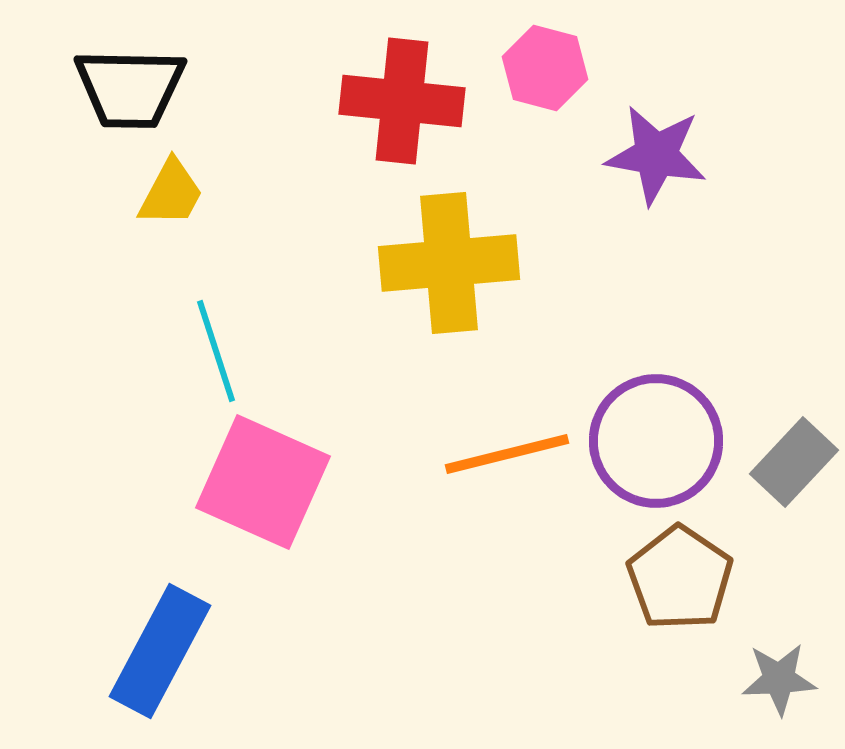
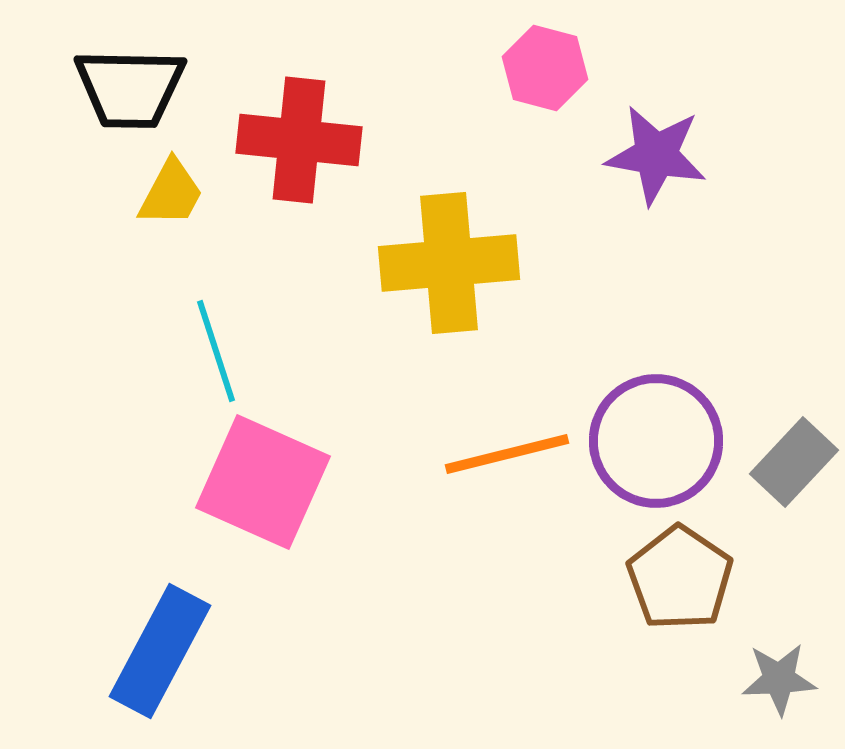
red cross: moved 103 px left, 39 px down
